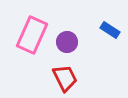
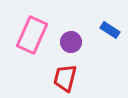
purple circle: moved 4 px right
red trapezoid: rotated 140 degrees counterclockwise
